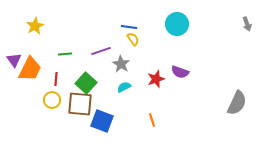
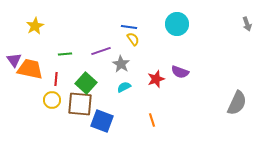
orange trapezoid: rotated 104 degrees counterclockwise
